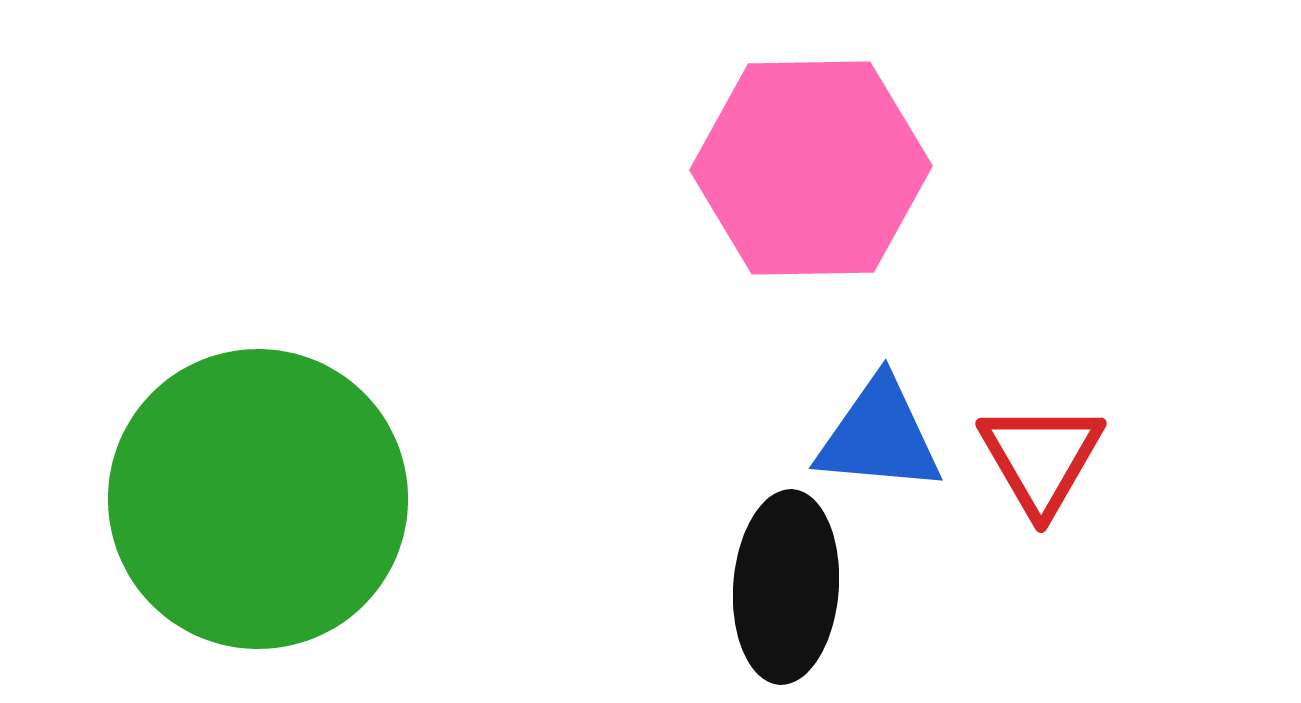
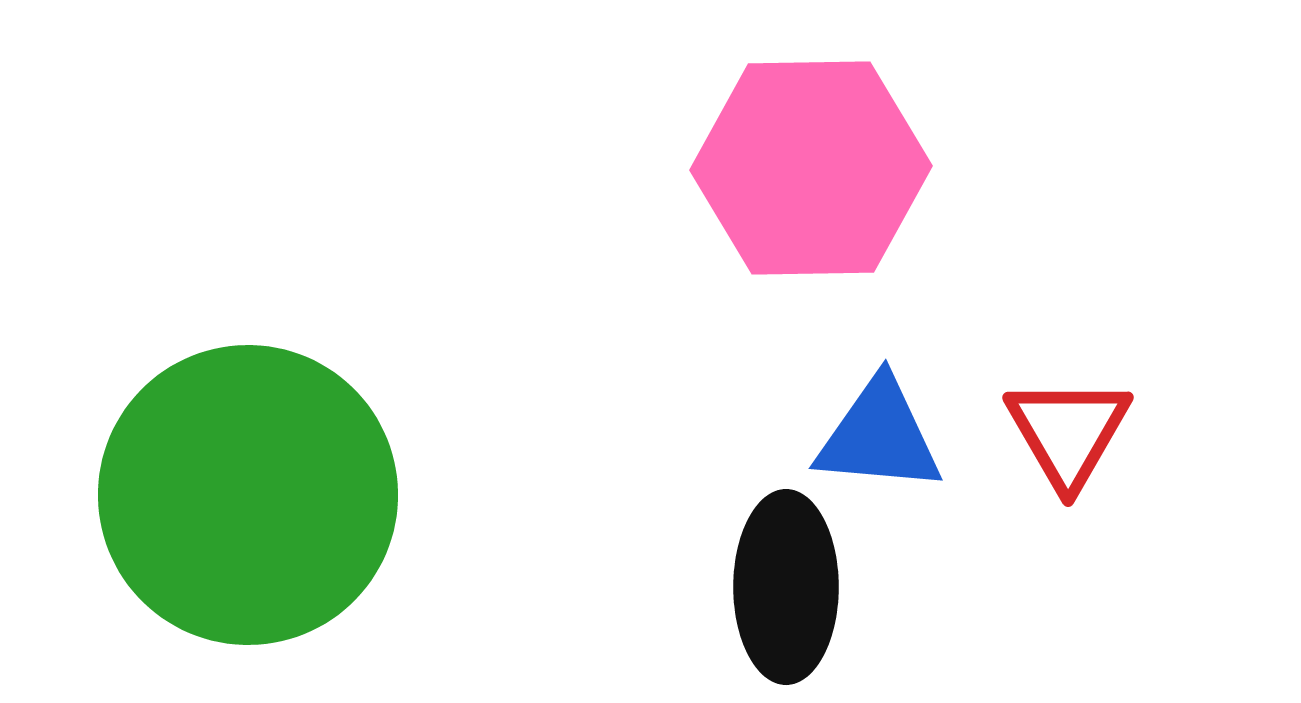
red triangle: moved 27 px right, 26 px up
green circle: moved 10 px left, 4 px up
black ellipse: rotated 4 degrees counterclockwise
